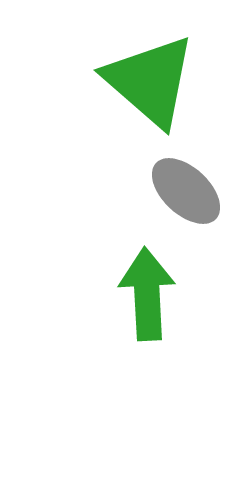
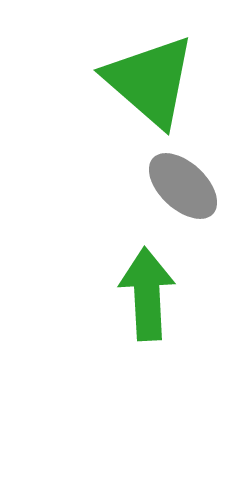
gray ellipse: moved 3 px left, 5 px up
